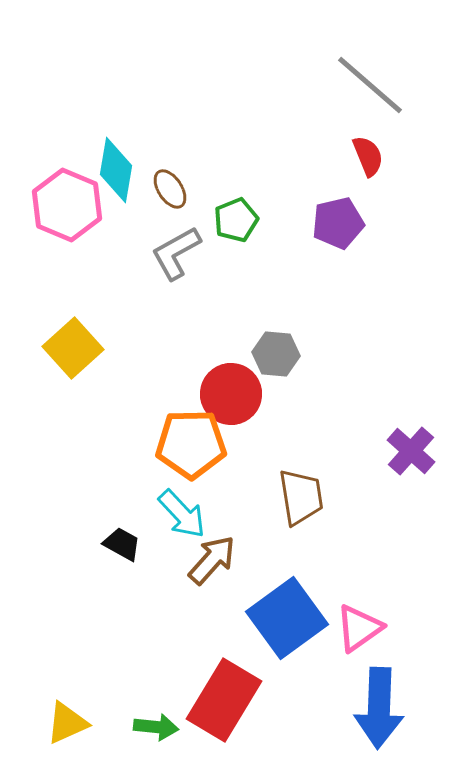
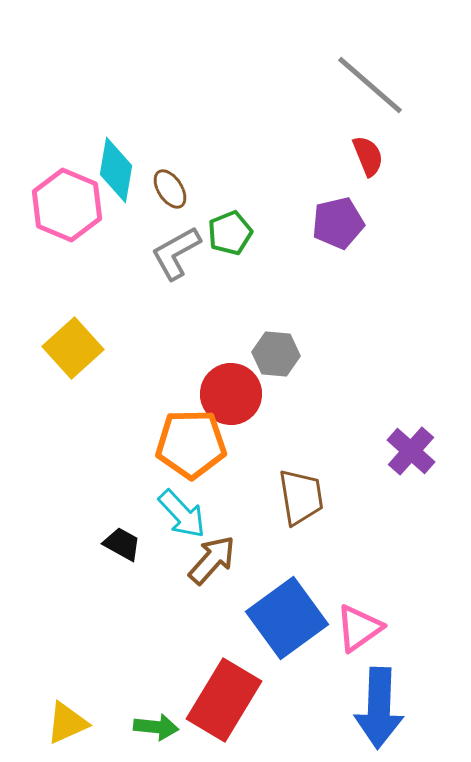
green pentagon: moved 6 px left, 13 px down
